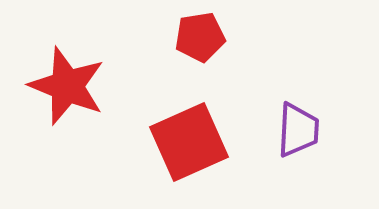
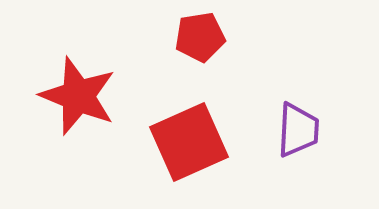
red star: moved 11 px right, 10 px down
